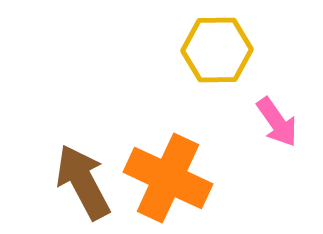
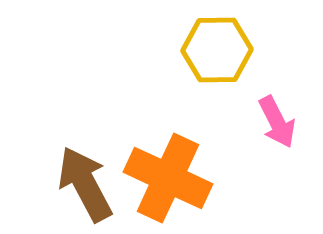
pink arrow: rotated 8 degrees clockwise
brown arrow: moved 2 px right, 2 px down
